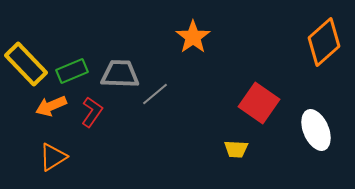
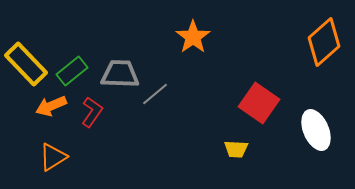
green rectangle: rotated 16 degrees counterclockwise
